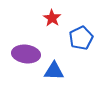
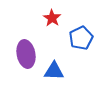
purple ellipse: rotated 72 degrees clockwise
